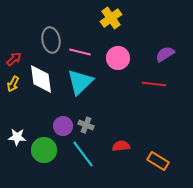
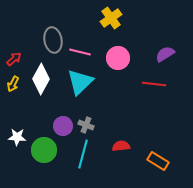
gray ellipse: moved 2 px right
white diamond: rotated 36 degrees clockwise
cyan line: rotated 52 degrees clockwise
